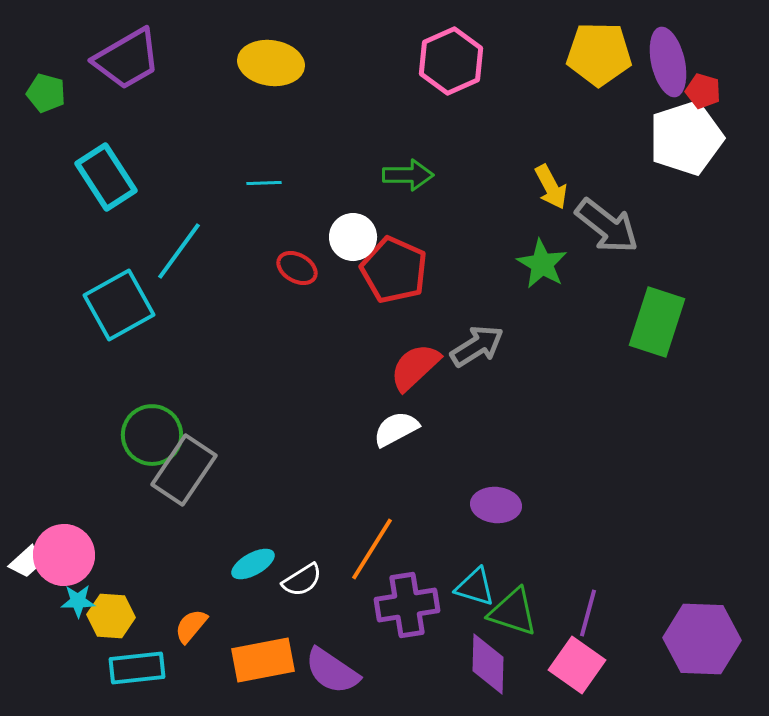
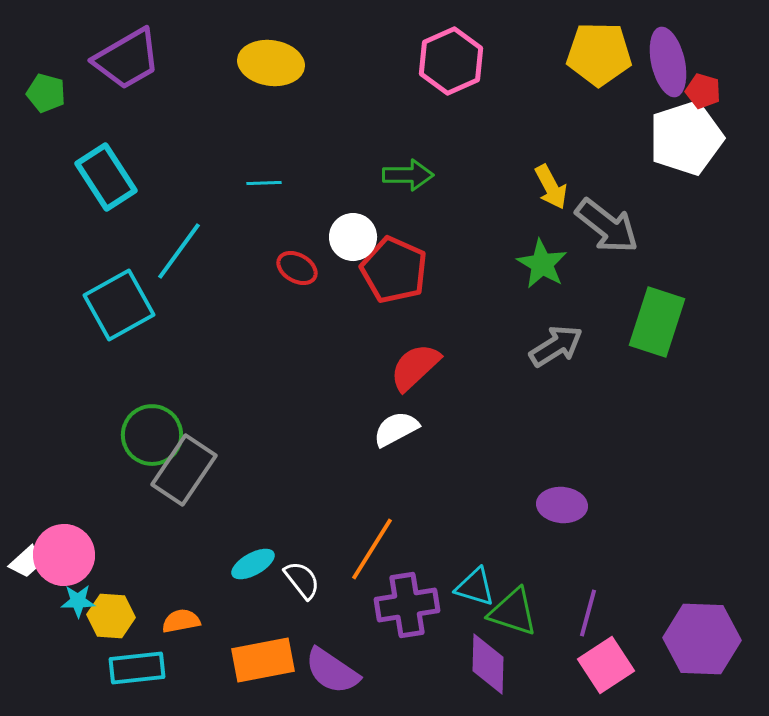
gray arrow at (477, 346): moved 79 px right
purple ellipse at (496, 505): moved 66 px right
white semicircle at (302, 580): rotated 96 degrees counterclockwise
orange semicircle at (191, 626): moved 10 px left, 5 px up; rotated 39 degrees clockwise
pink square at (577, 665): moved 29 px right; rotated 22 degrees clockwise
